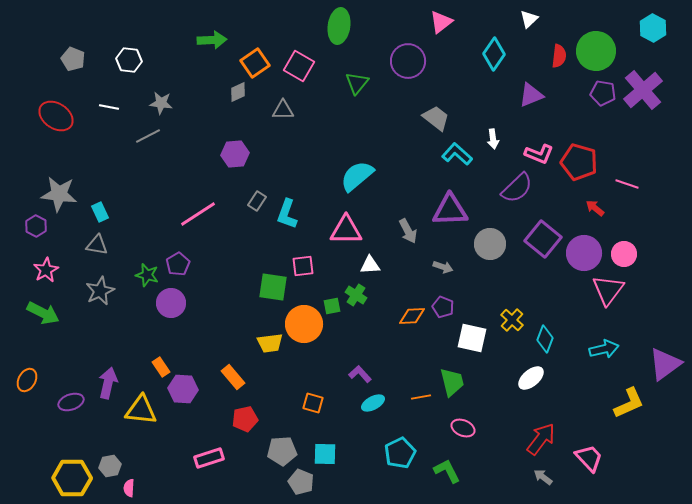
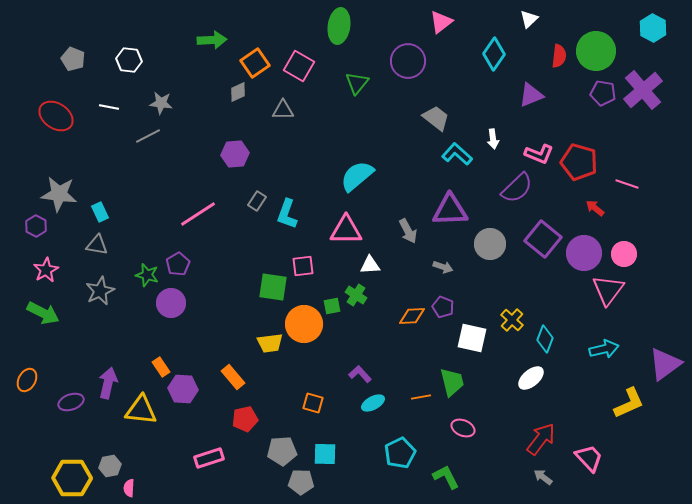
green L-shape at (447, 471): moved 1 px left, 6 px down
gray pentagon at (301, 482): rotated 20 degrees counterclockwise
